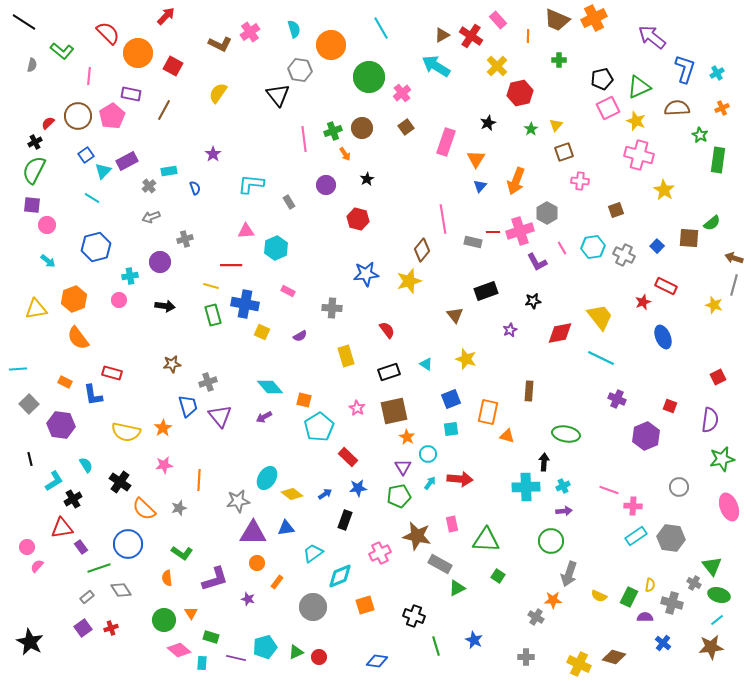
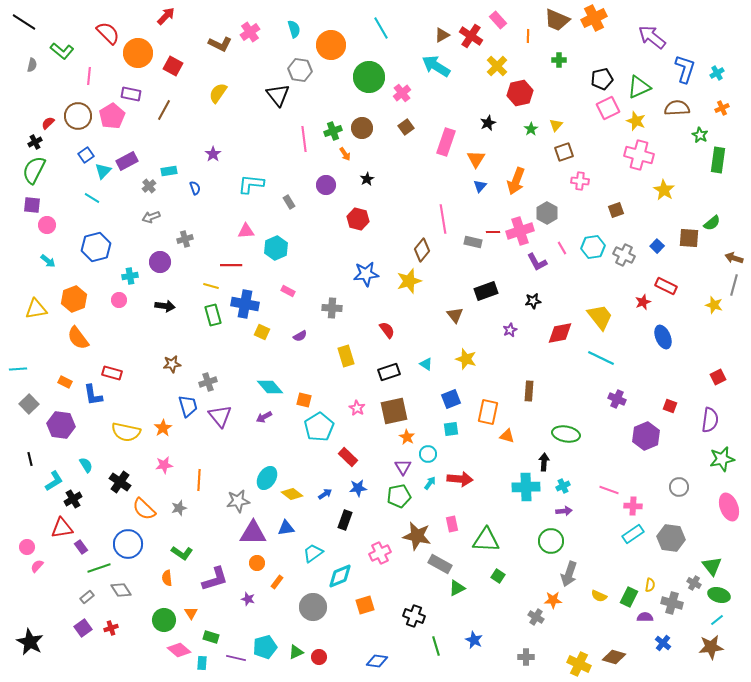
cyan rectangle at (636, 536): moved 3 px left, 2 px up
